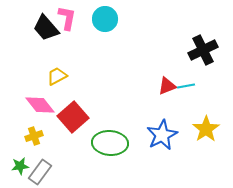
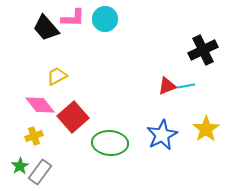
pink L-shape: moved 6 px right; rotated 80 degrees clockwise
green star: rotated 24 degrees counterclockwise
